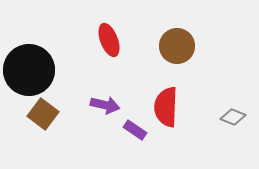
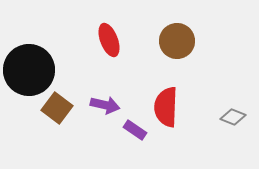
brown circle: moved 5 px up
brown square: moved 14 px right, 6 px up
